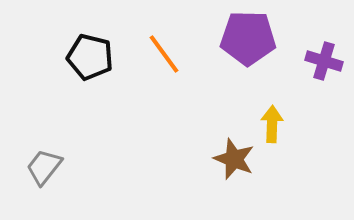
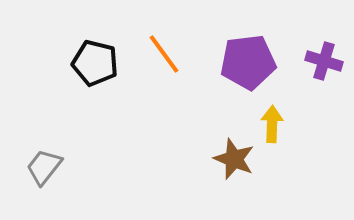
purple pentagon: moved 24 px down; rotated 8 degrees counterclockwise
black pentagon: moved 5 px right, 6 px down
